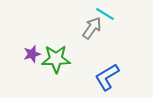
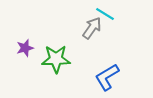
purple star: moved 7 px left, 6 px up
